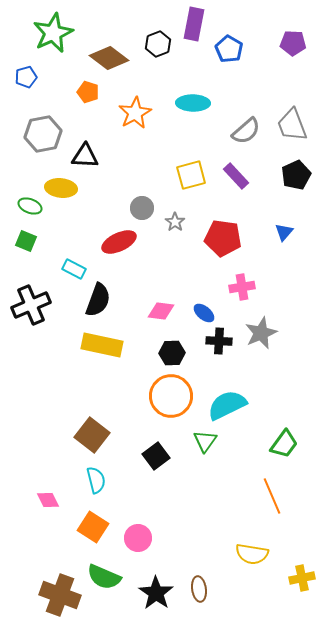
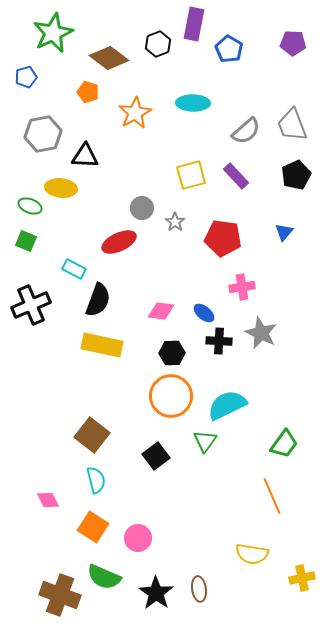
gray star at (261, 333): rotated 24 degrees counterclockwise
